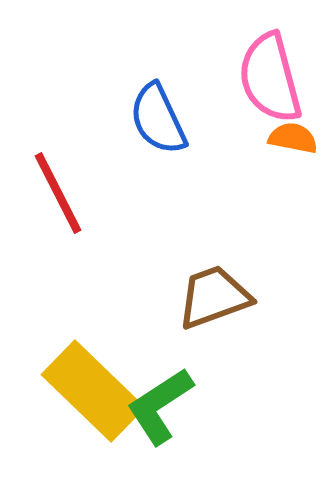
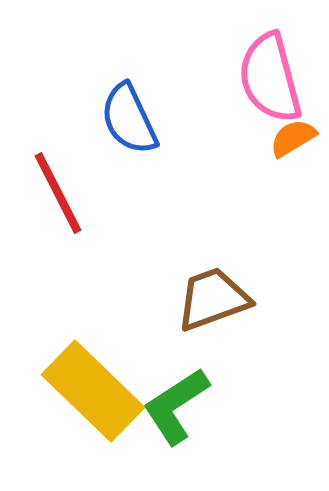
blue semicircle: moved 29 px left
orange semicircle: rotated 42 degrees counterclockwise
brown trapezoid: moved 1 px left, 2 px down
green L-shape: moved 16 px right
